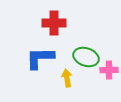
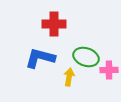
red cross: moved 1 px down
blue L-shape: rotated 16 degrees clockwise
yellow arrow: moved 2 px right, 1 px up; rotated 18 degrees clockwise
